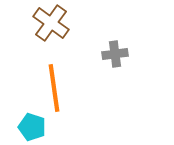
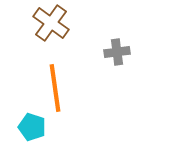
gray cross: moved 2 px right, 2 px up
orange line: moved 1 px right
